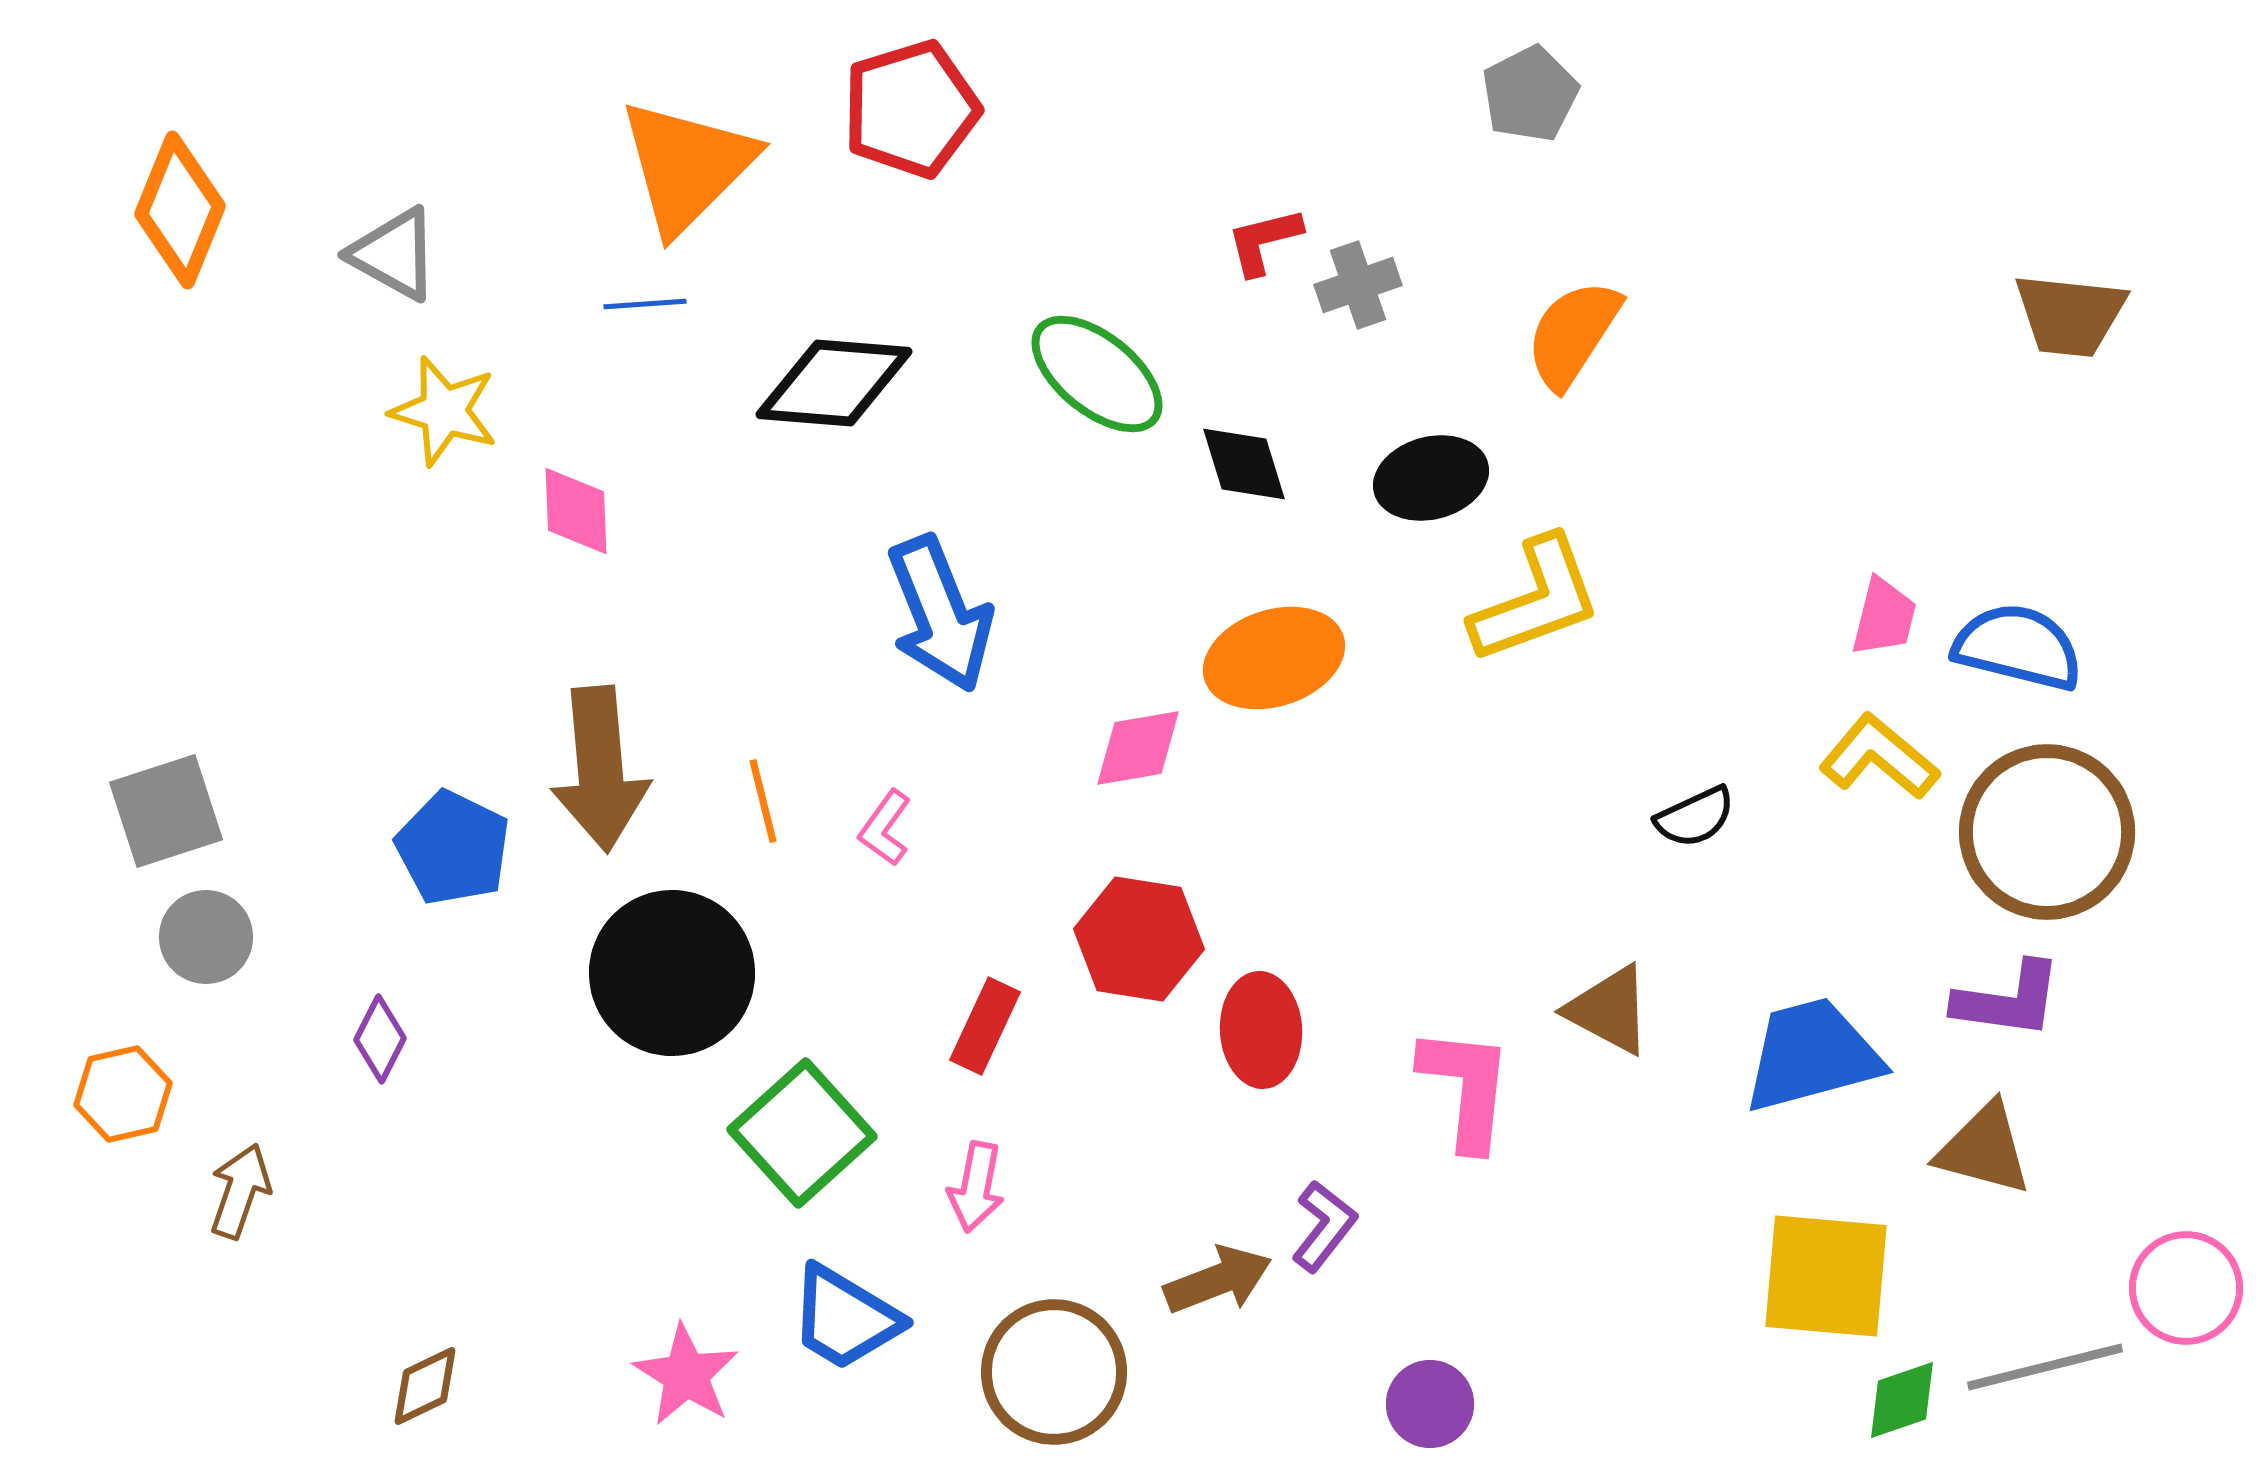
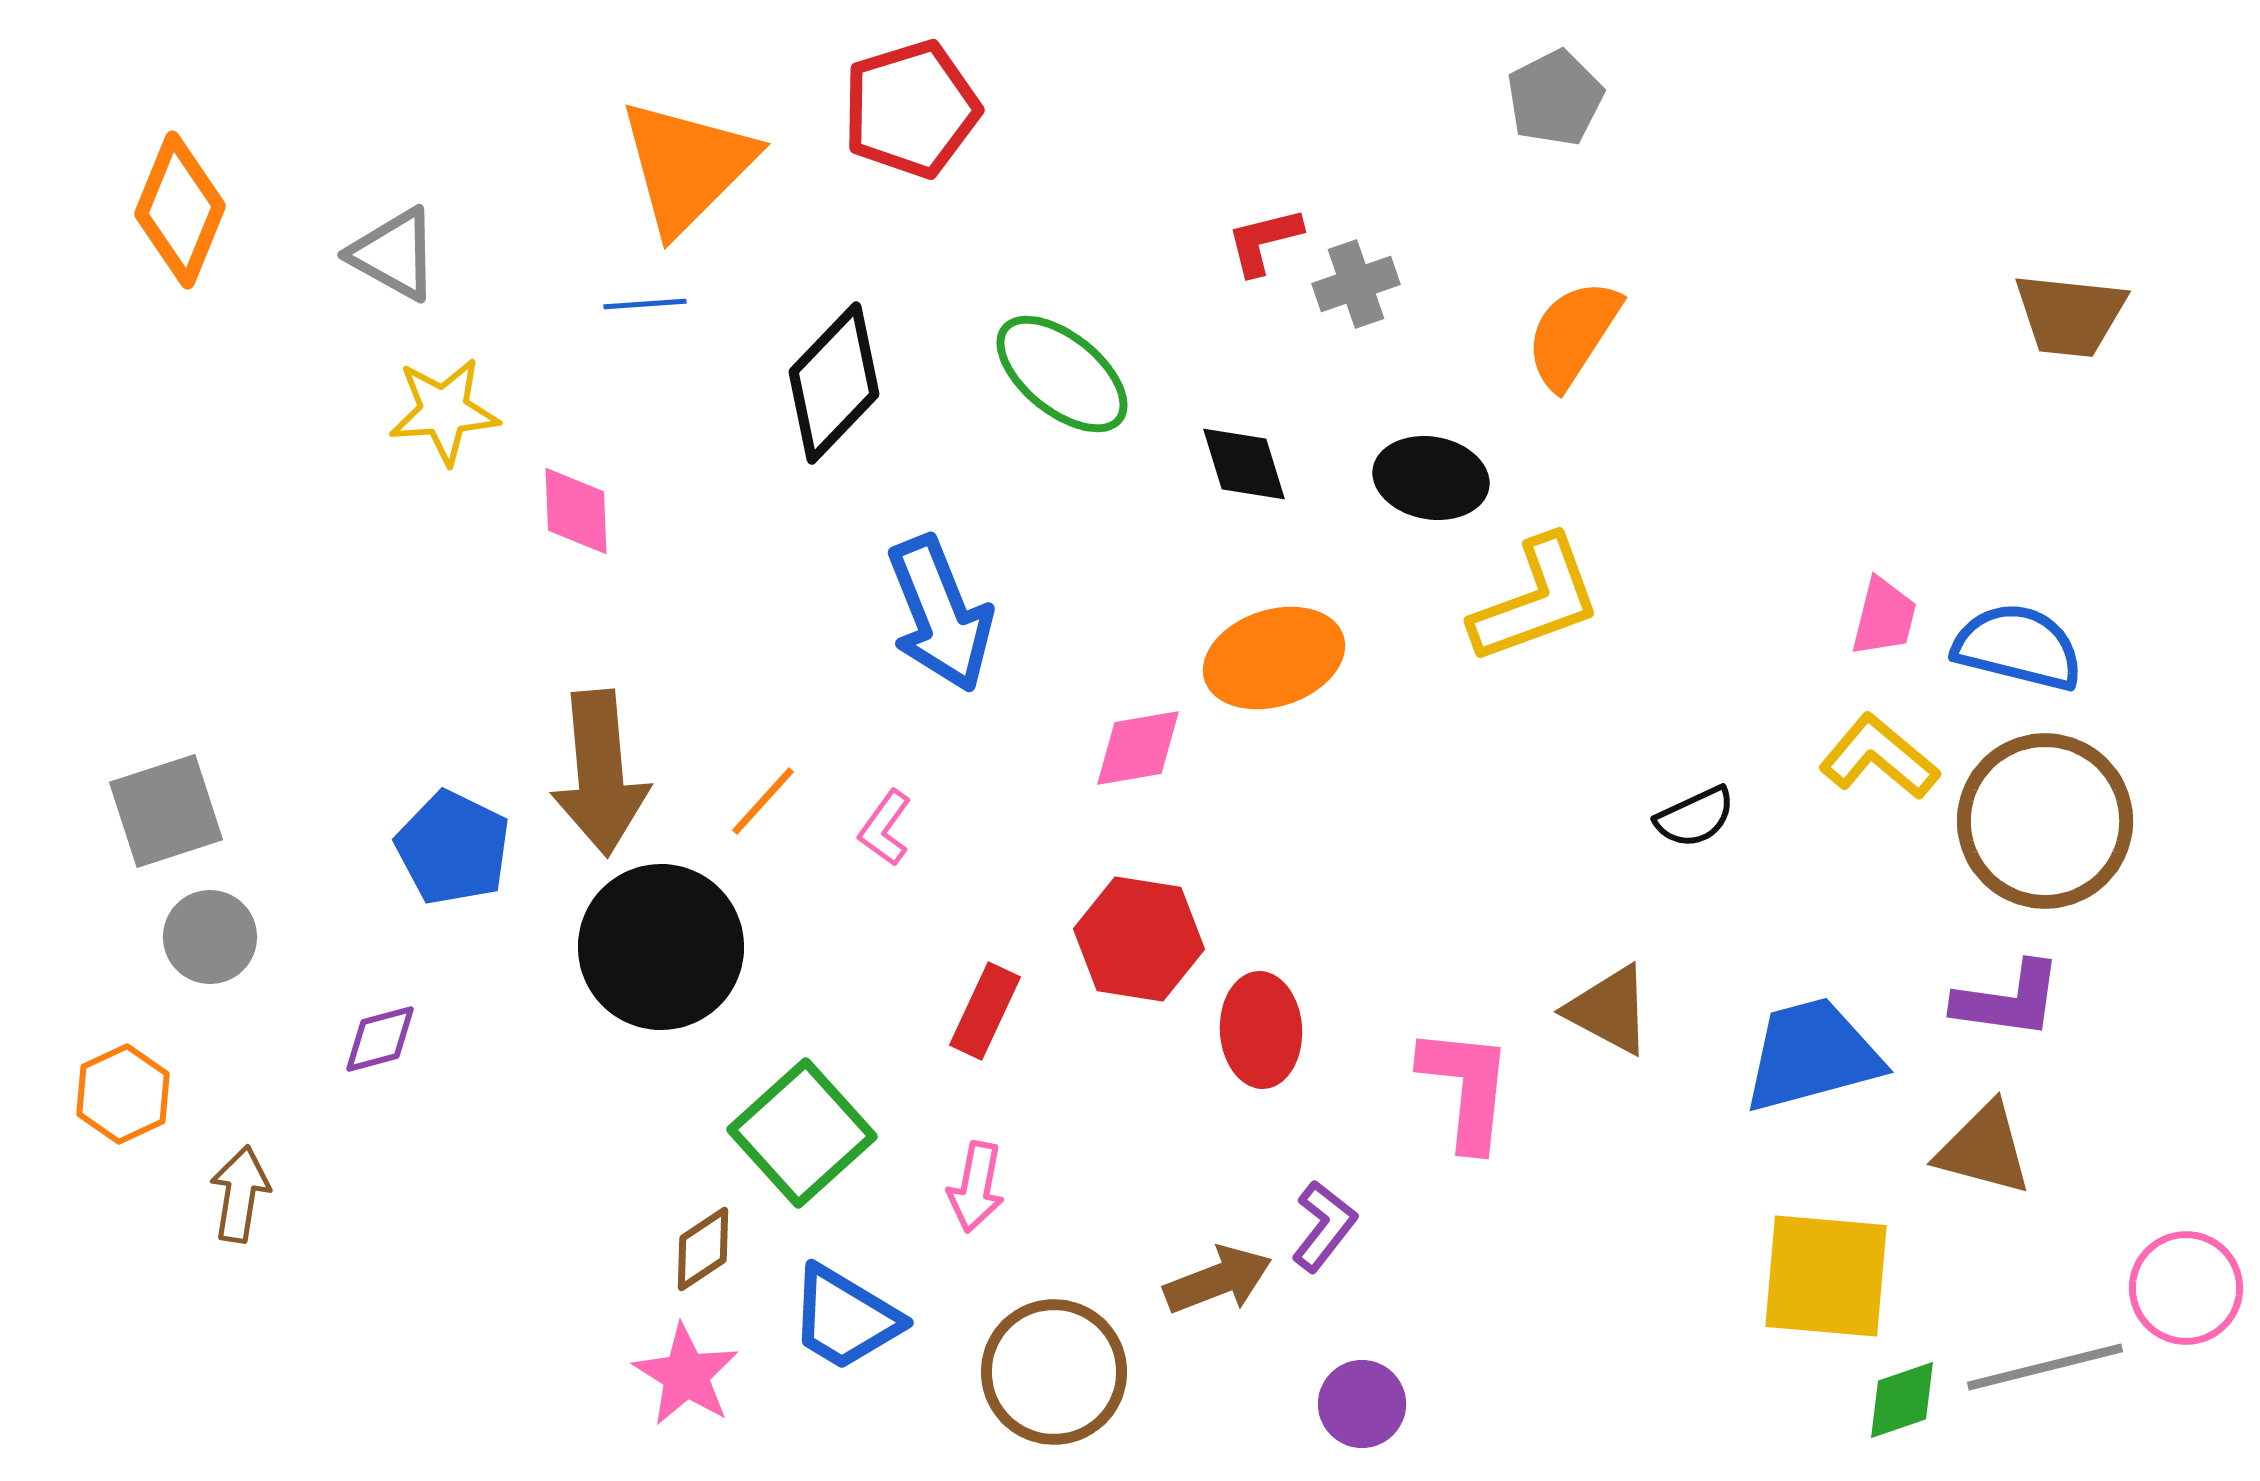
gray pentagon at (1530, 94): moved 25 px right, 4 px down
gray cross at (1358, 285): moved 2 px left, 1 px up
green ellipse at (1097, 374): moved 35 px left
black diamond at (834, 383): rotated 51 degrees counterclockwise
yellow star at (444, 411): rotated 21 degrees counterclockwise
black ellipse at (1431, 478): rotated 25 degrees clockwise
brown arrow at (600, 769): moved 4 px down
orange line at (763, 801): rotated 56 degrees clockwise
brown circle at (2047, 832): moved 2 px left, 11 px up
gray circle at (206, 937): moved 4 px right
black circle at (672, 973): moved 11 px left, 26 px up
red rectangle at (985, 1026): moved 15 px up
purple diamond at (380, 1039): rotated 48 degrees clockwise
orange hexagon at (123, 1094): rotated 12 degrees counterclockwise
brown arrow at (240, 1191): moved 3 px down; rotated 10 degrees counterclockwise
brown diamond at (425, 1386): moved 278 px right, 137 px up; rotated 8 degrees counterclockwise
purple circle at (1430, 1404): moved 68 px left
